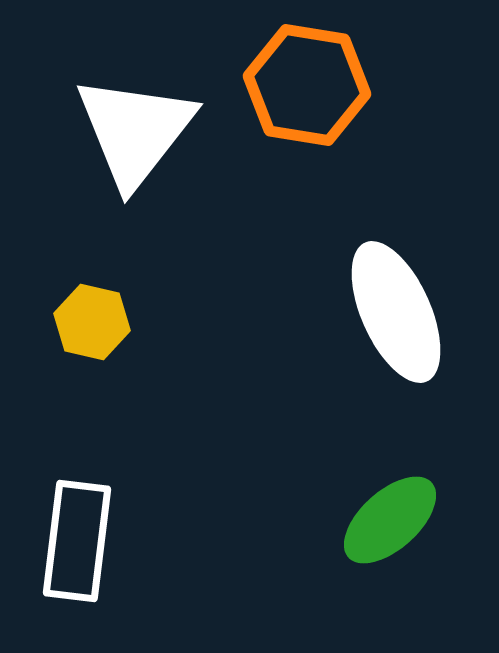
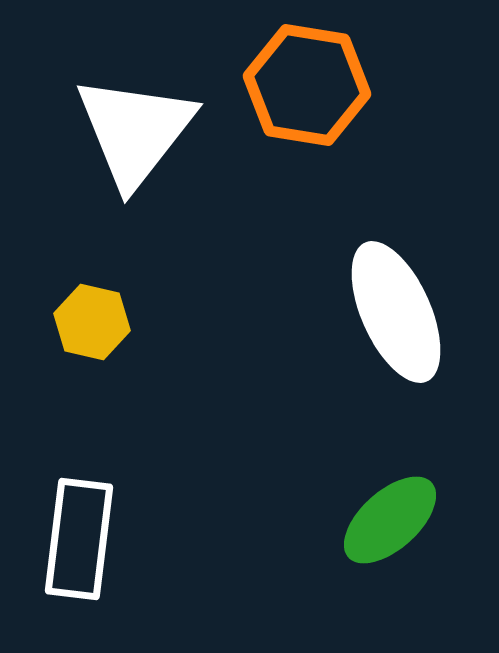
white rectangle: moved 2 px right, 2 px up
